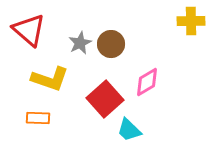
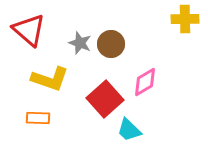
yellow cross: moved 6 px left, 2 px up
gray star: rotated 25 degrees counterclockwise
pink diamond: moved 2 px left
